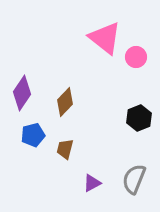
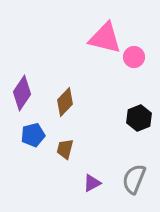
pink triangle: rotated 24 degrees counterclockwise
pink circle: moved 2 px left
